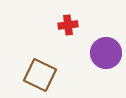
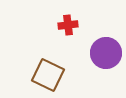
brown square: moved 8 px right
